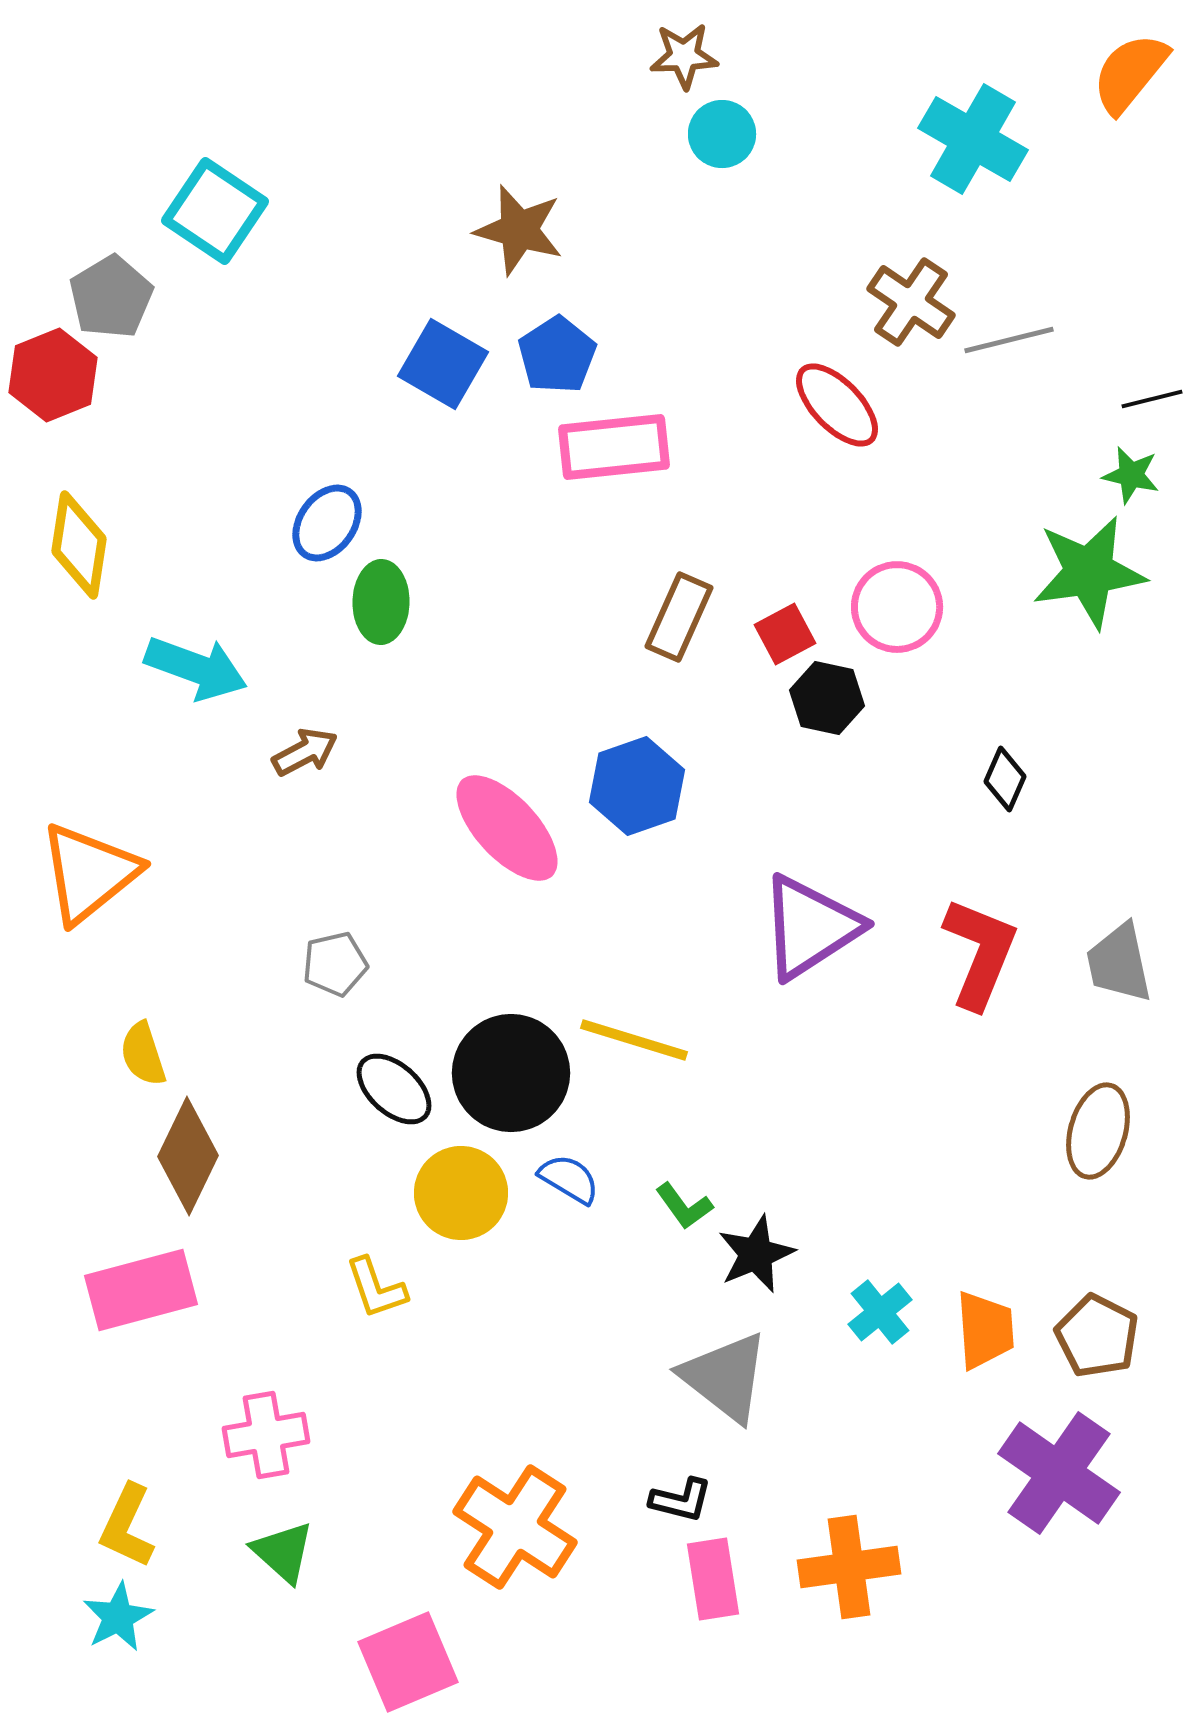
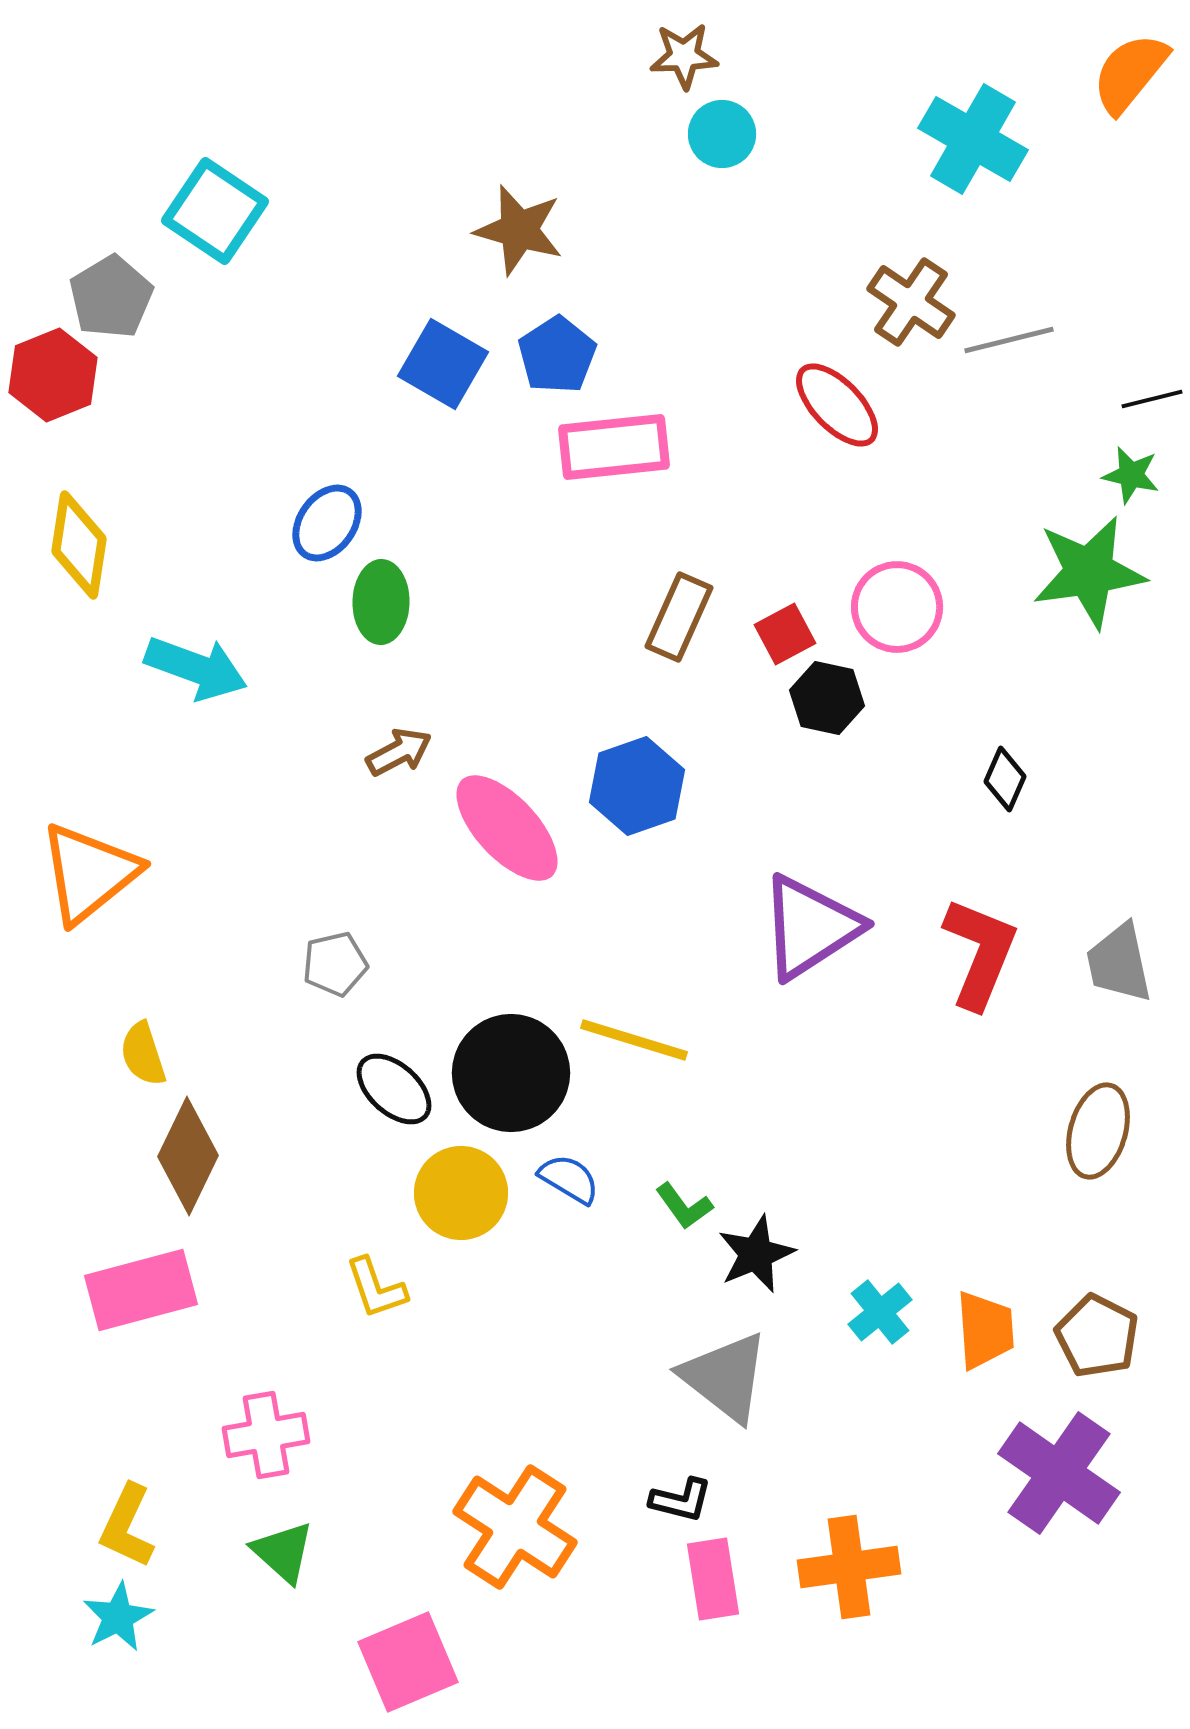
brown arrow at (305, 752): moved 94 px right
